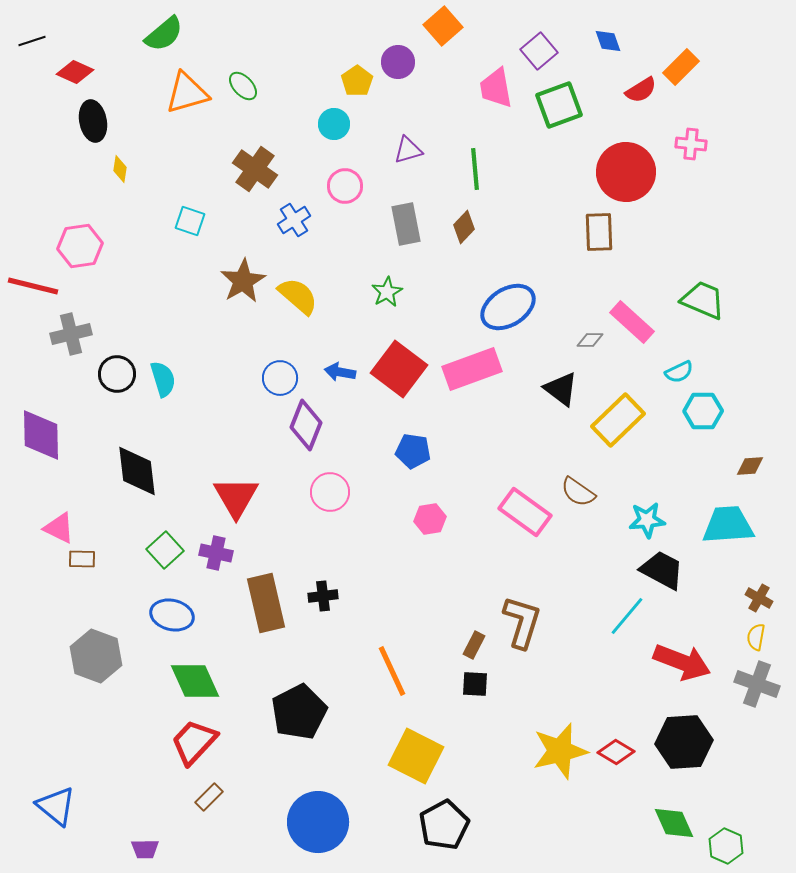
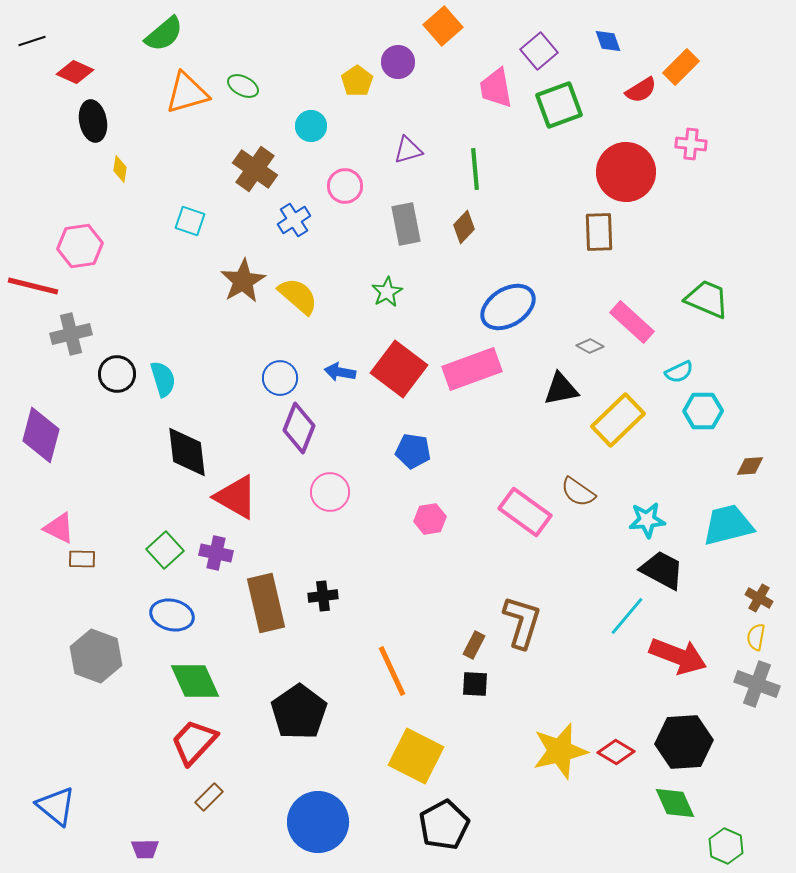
green ellipse at (243, 86): rotated 20 degrees counterclockwise
cyan circle at (334, 124): moved 23 px left, 2 px down
green trapezoid at (703, 300): moved 4 px right, 1 px up
gray diamond at (590, 340): moved 6 px down; rotated 28 degrees clockwise
black triangle at (561, 389): rotated 48 degrees counterclockwise
purple diamond at (306, 425): moved 7 px left, 3 px down
purple diamond at (41, 435): rotated 16 degrees clockwise
black diamond at (137, 471): moved 50 px right, 19 px up
red triangle at (236, 497): rotated 30 degrees counterclockwise
cyan trapezoid at (728, 525): rotated 10 degrees counterclockwise
red arrow at (682, 662): moved 4 px left, 6 px up
black pentagon at (299, 712): rotated 8 degrees counterclockwise
green diamond at (674, 823): moved 1 px right, 20 px up
